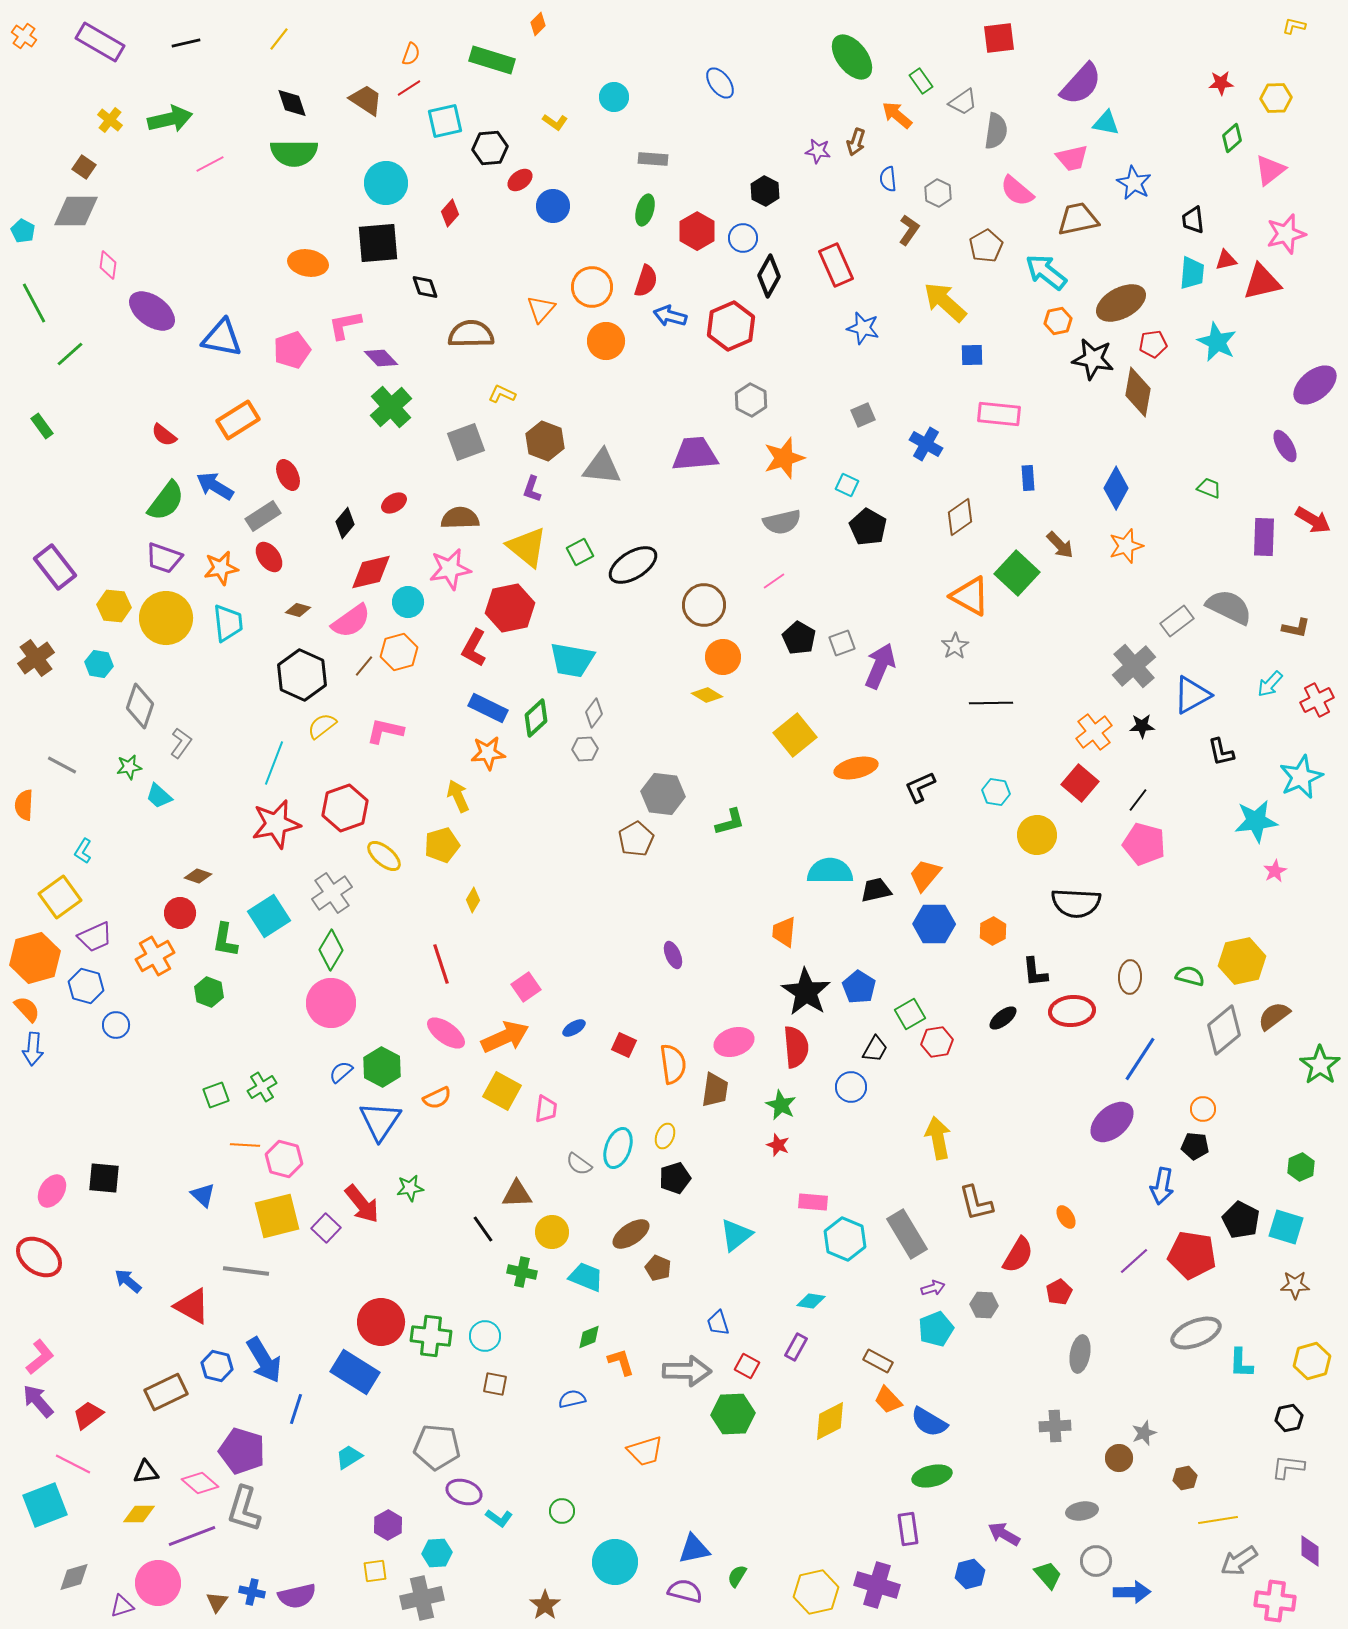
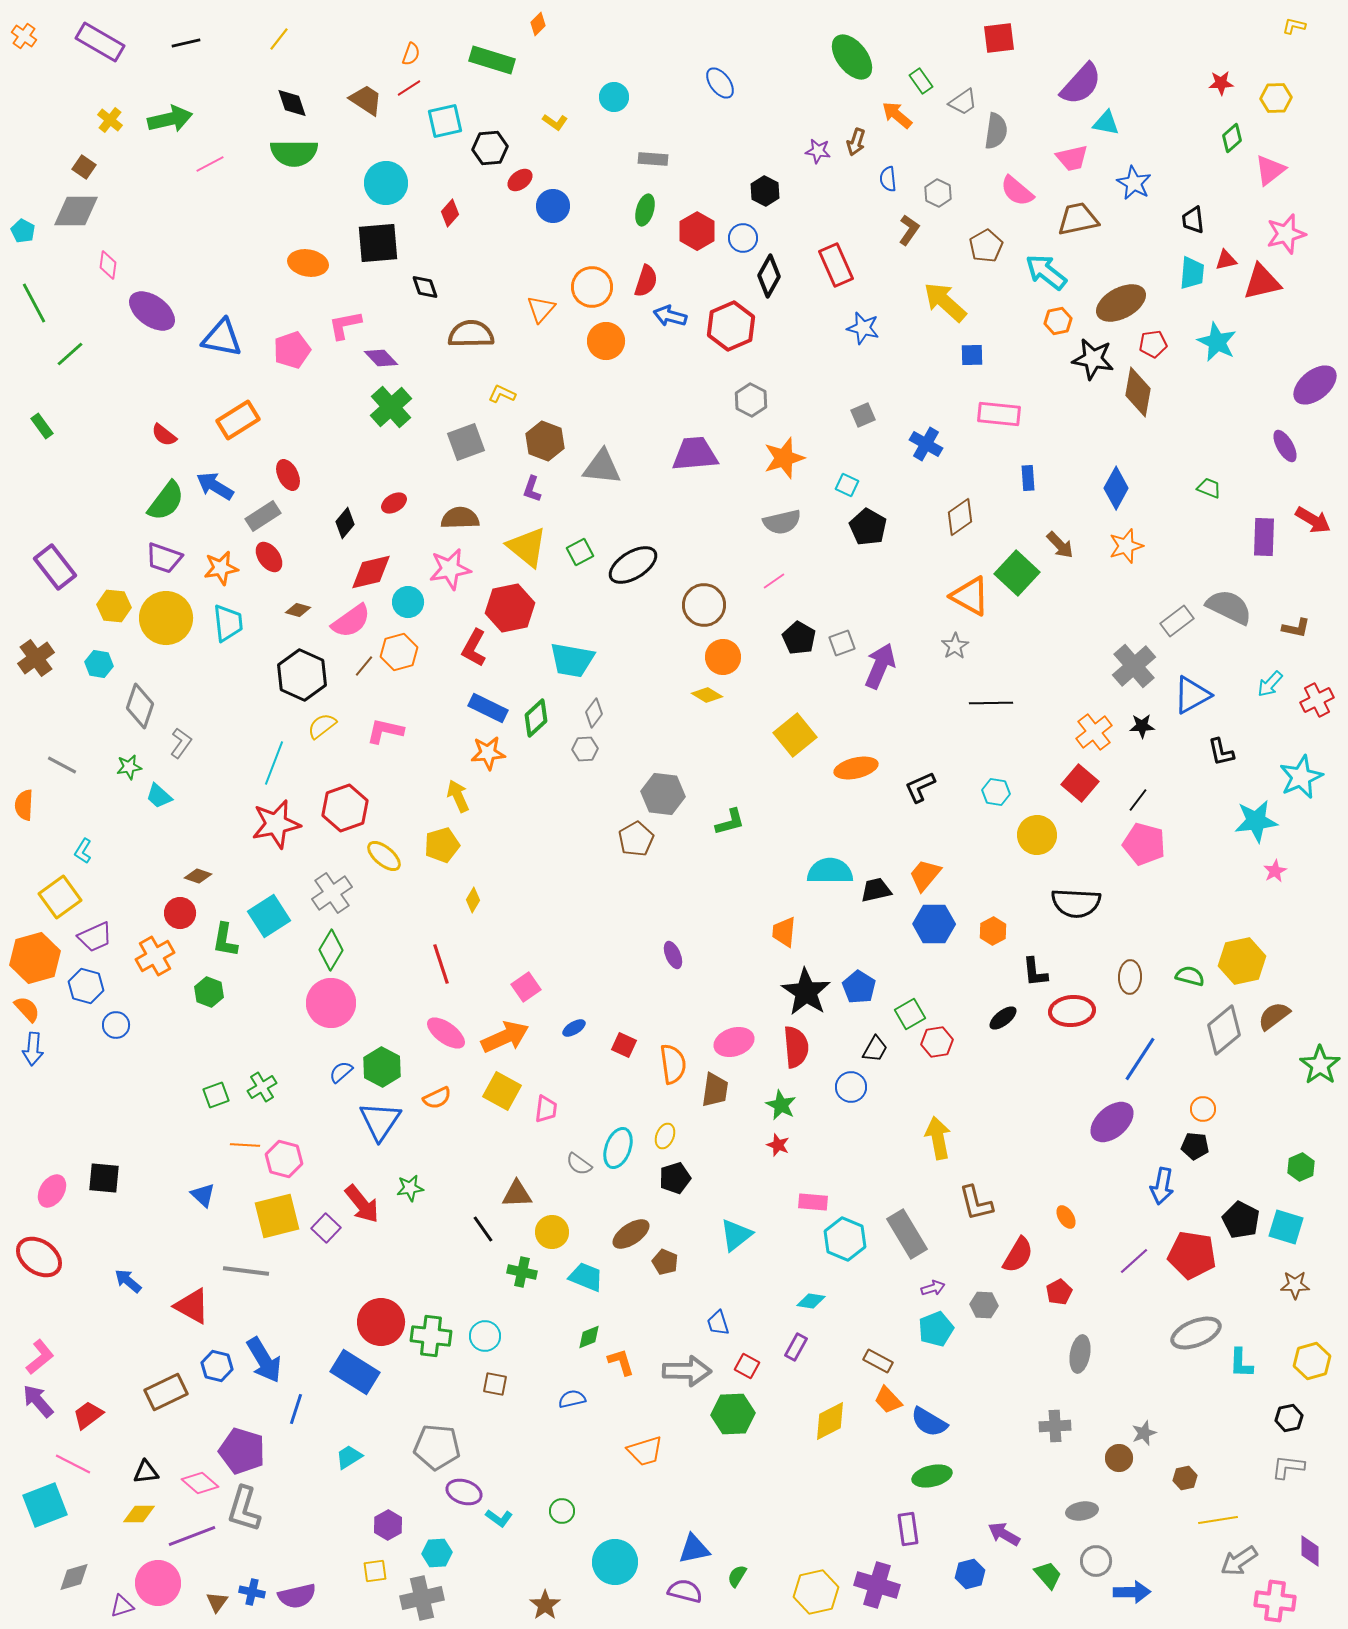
brown pentagon at (658, 1268): moved 7 px right, 6 px up
